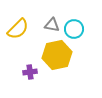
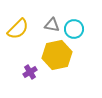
purple cross: rotated 24 degrees counterclockwise
